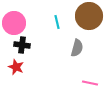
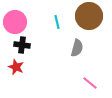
pink circle: moved 1 px right, 1 px up
pink line: rotated 28 degrees clockwise
